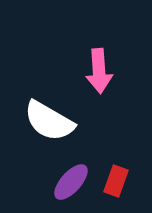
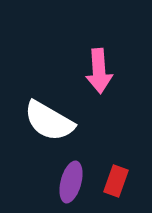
purple ellipse: rotated 27 degrees counterclockwise
